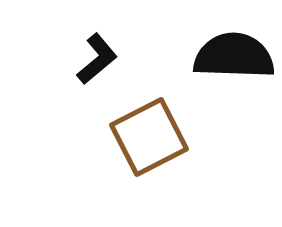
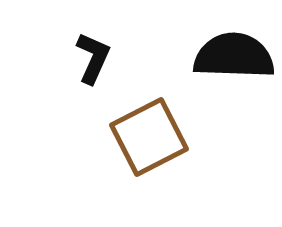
black L-shape: moved 4 px left, 1 px up; rotated 26 degrees counterclockwise
